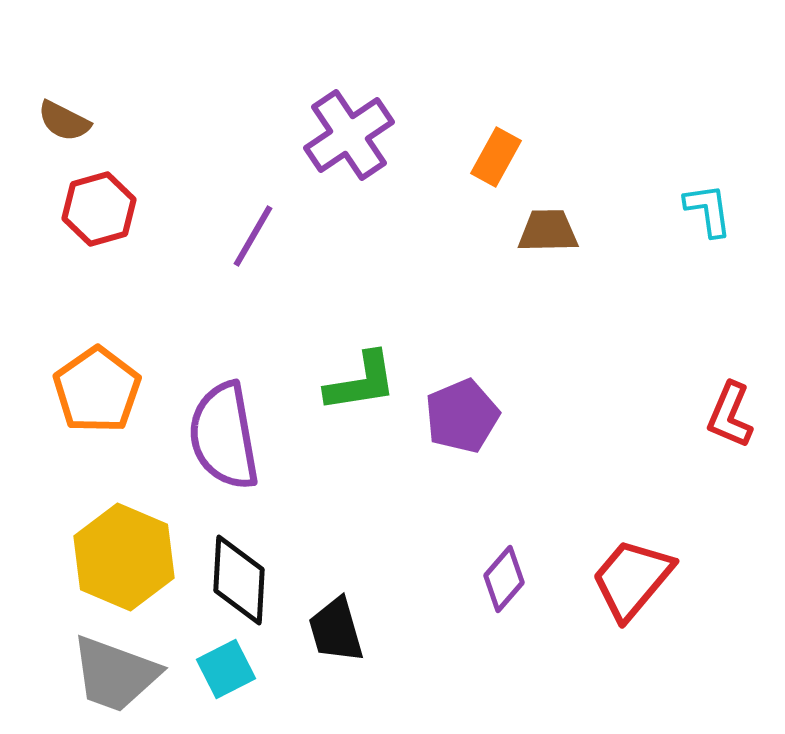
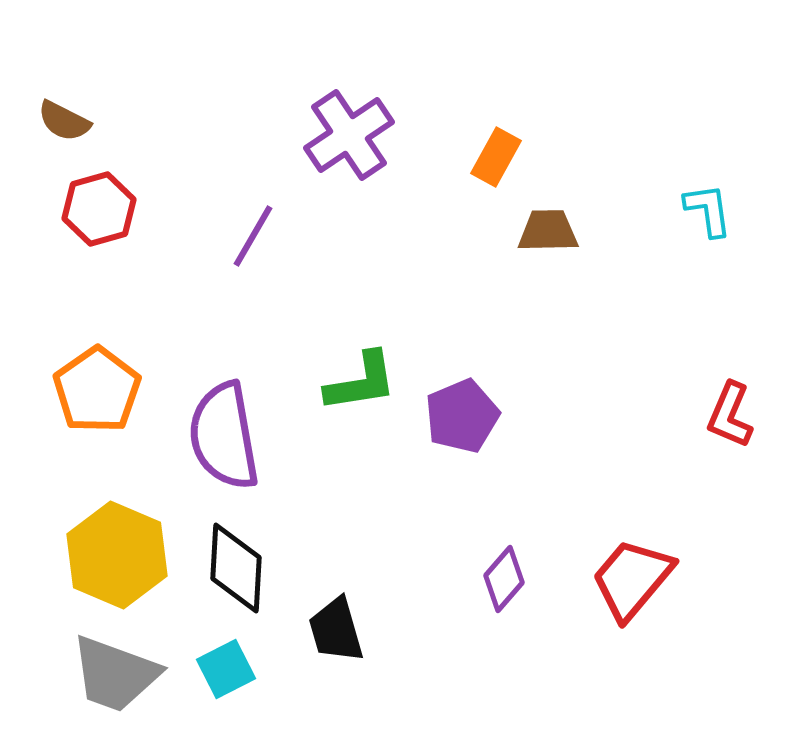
yellow hexagon: moved 7 px left, 2 px up
black diamond: moved 3 px left, 12 px up
